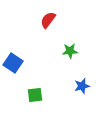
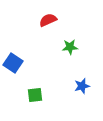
red semicircle: rotated 30 degrees clockwise
green star: moved 4 px up
